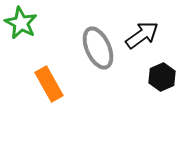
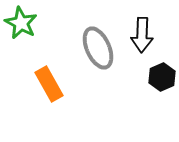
black arrow: rotated 128 degrees clockwise
